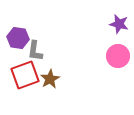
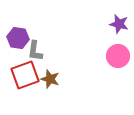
brown star: rotated 24 degrees counterclockwise
